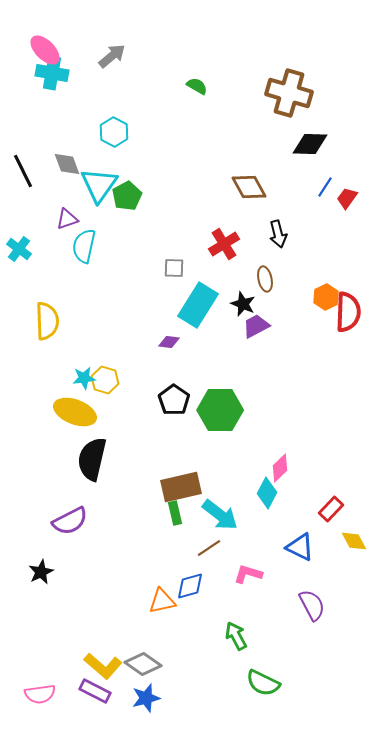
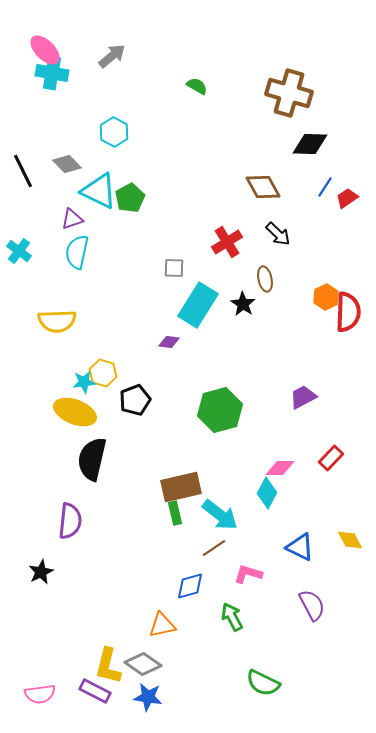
gray diamond at (67, 164): rotated 24 degrees counterclockwise
cyan triangle at (99, 185): moved 6 px down; rotated 39 degrees counterclockwise
brown diamond at (249, 187): moved 14 px right
green pentagon at (127, 196): moved 3 px right, 2 px down
red trapezoid at (347, 198): rotated 20 degrees clockwise
purple triangle at (67, 219): moved 5 px right
black arrow at (278, 234): rotated 32 degrees counterclockwise
red cross at (224, 244): moved 3 px right, 2 px up
cyan semicircle at (84, 246): moved 7 px left, 6 px down
cyan cross at (19, 249): moved 2 px down
black star at (243, 304): rotated 10 degrees clockwise
yellow semicircle at (47, 321): moved 10 px right; rotated 90 degrees clockwise
purple trapezoid at (256, 326): moved 47 px right, 71 px down
cyan star at (84, 378): moved 4 px down
yellow hexagon at (105, 380): moved 2 px left, 7 px up
black pentagon at (174, 400): moved 39 px left; rotated 16 degrees clockwise
green hexagon at (220, 410): rotated 15 degrees counterclockwise
pink diamond at (280, 468): rotated 44 degrees clockwise
red rectangle at (331, 509): moved 51 px up
purple semicircle at (70, 521): rotated 57 degrees counterclockwise
yellow diamond at (354, 541): moved 4 px left, 1 px up
brown line at (209, 548): moved 5 px right
orange triangle at (162, 601): moved 24 px down
green arrow at (236, 636): moved 4 px left, 19 px up
yellow L-shape at (103, 666): moved 5 px right; rotated 63 degrees clockwise
blue star at (146, 698): moved 2 px right, 1 px up; rotated 24 degrees clockwise
